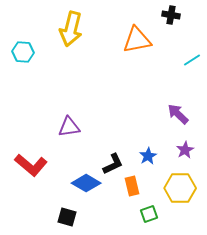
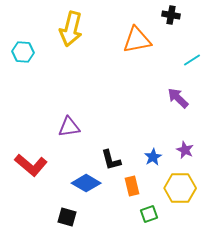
purple arrow: moved 16 px up
purple star: rotated 18 degrees counterclockwise
blue star: moved 5 px right, 1 px down
black L-shape: moved 2 px left, 4 px up; rotated 100 degrees clockwise
